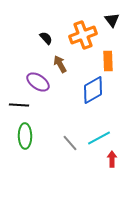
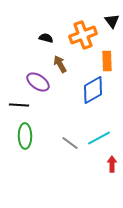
black triangle: moved 1 px down
black semicircle: rotated 32 degrees counterclockwise
orange rectangle: moved 1 px left
gray line: rotated 12 degrees counterclockwise
red arrow: moved 5 px down
